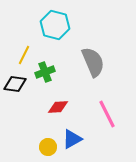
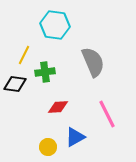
cyan hexagon: rotated 8 degrees counterclockwise
green cross: rotated 12 degrees clockwise
blue triangle: moved 3 px right, 2 px up
